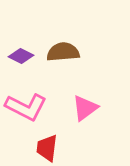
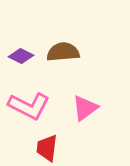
pink L-shape: moved 3 px right, 1 px up
